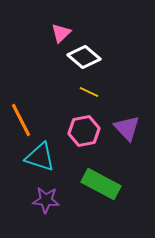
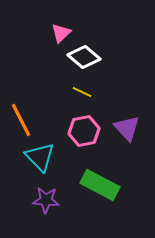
yellow line: moved 7 px left
cyan triangle: rotated 28 degrees clockwise
green rectangle: moved 1 px left, 1 px down
